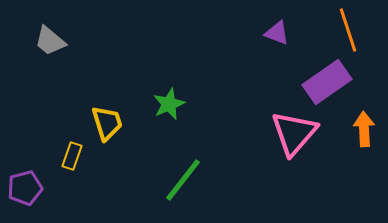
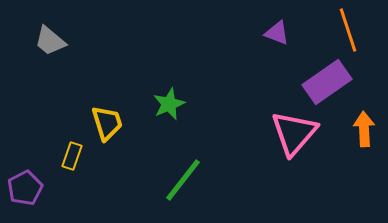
purple pentagon: rotated 12 degrees counterclockwise
